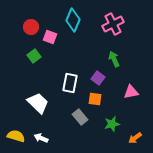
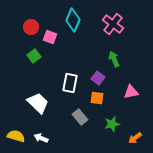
pink cross: rotated 25 degrees counterclockwise
orange square: moved 2 px right, 1 px up
